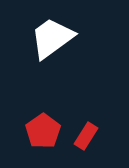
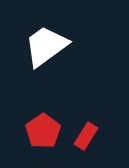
white trapezoid: moved 6 px left, 8 px down
